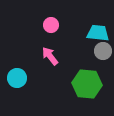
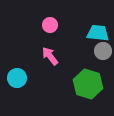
pink circle: moved 1 px left
green hexagon: moved 1 px right; rotated 12 degrees clockwise
